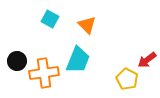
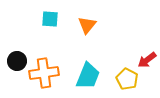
cyan square: rotated 24 degrees counterclockwise
orange triangle: rotated 24 degrees clockwise
cyan trapezoid: moved 10 px right, 16 px down
